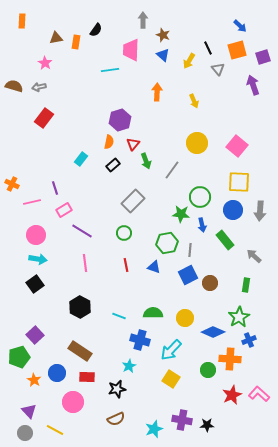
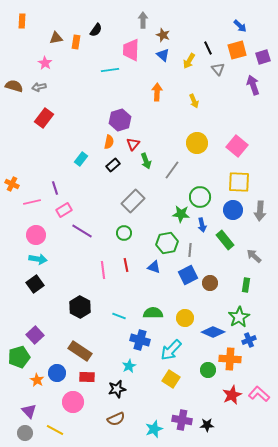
pink line at (85, 263): moved 18 px right, 7 px down
orange star at (34, 380): moved 3 px right
